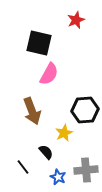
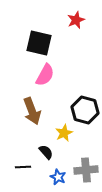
pink semicircle: moved 4 px left, 1 px down
black hexagon: rotated 20 degrees clockwise
black line: rotated 56 degrees counterclockwise
